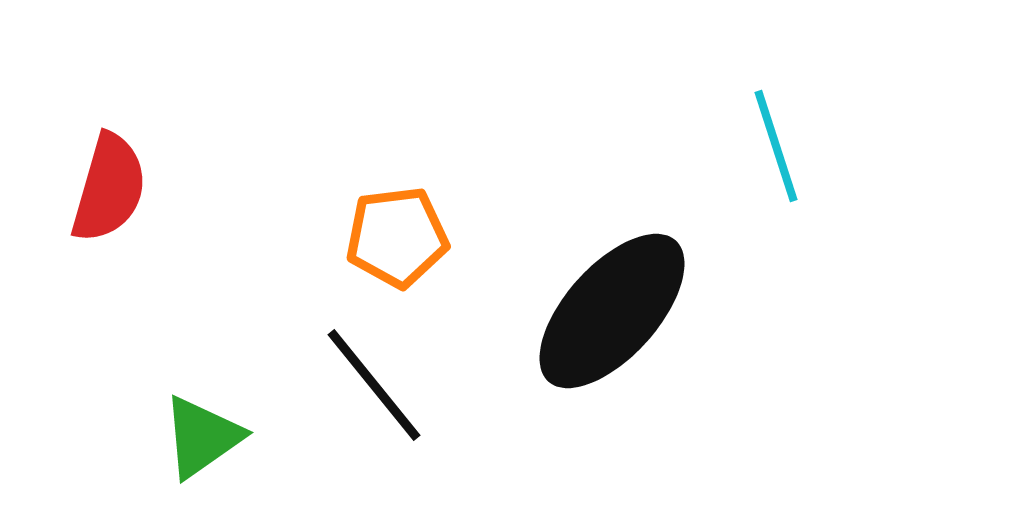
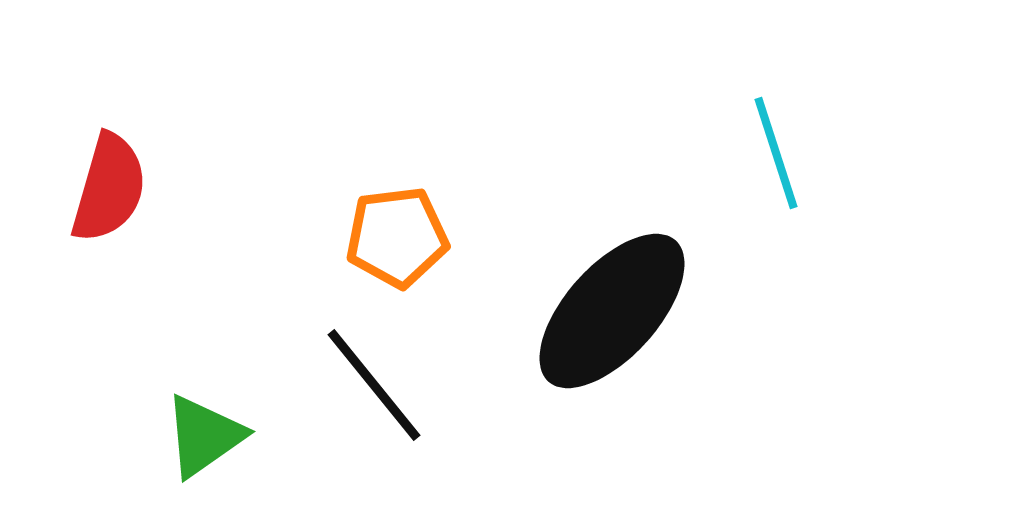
cyan line: moved 7 px down
green triangle: moved 2 px right, 1 px up
